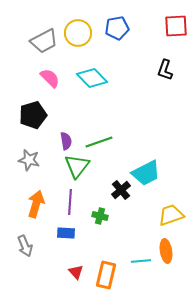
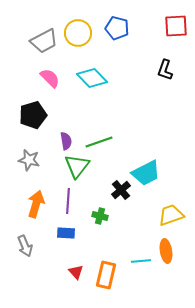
blue pentagon: rotated 25 degrees clockwise
purple line: moved 2 px left, 1 px up
